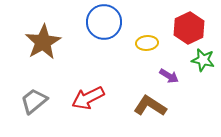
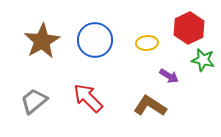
blue circle: moved 9 px left, 18 px down
brown star: moved 1 px left, 1 px up
red arrow: rotated 72 degrees clockwise
